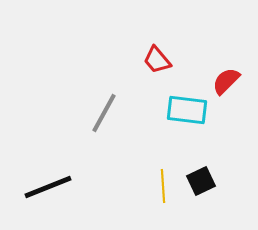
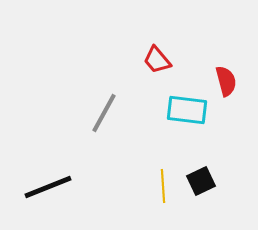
red semicircle: rotated 120 degrees clockwise
